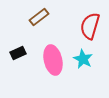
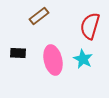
brown rectangle: moved 1 px up
black rectangle: rotated 28 degrees clockwise
